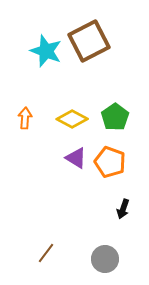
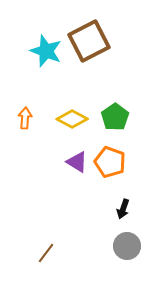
purple triangle: moved 1 px right, 4 px down
gray circle: moved 22 px right, 13 px up
